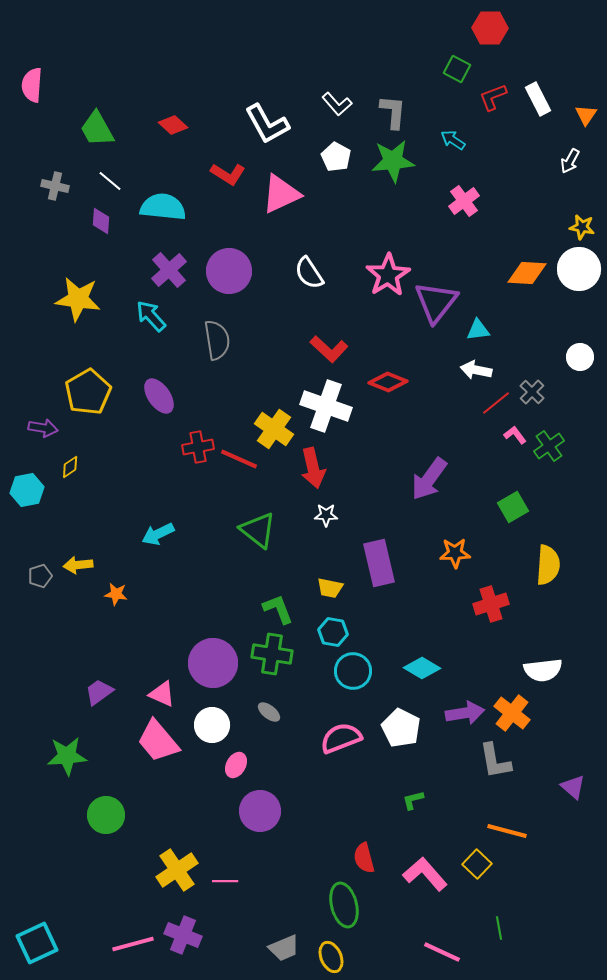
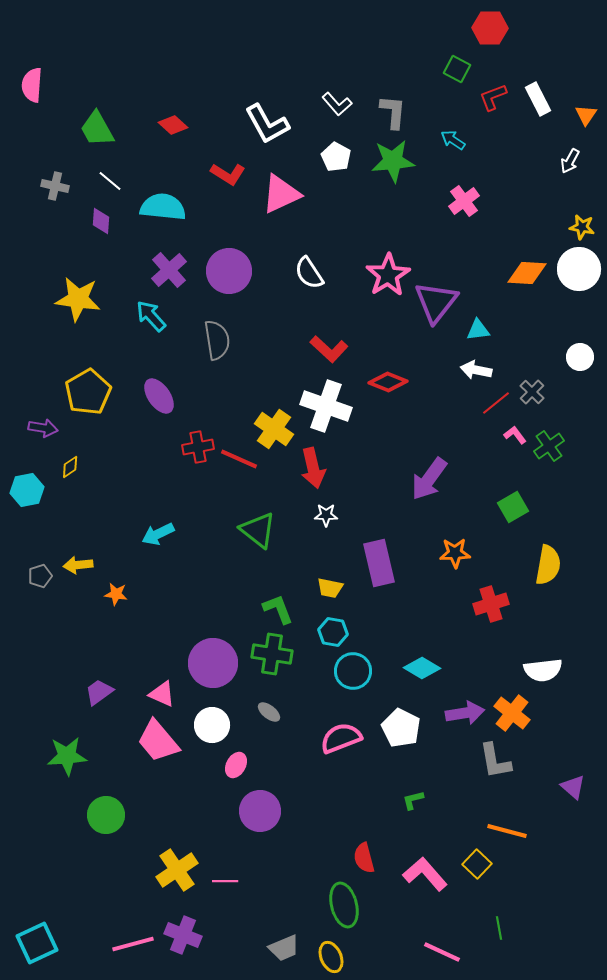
yellow semicircle at (548, 565): rotated 6 degrees clockwise
